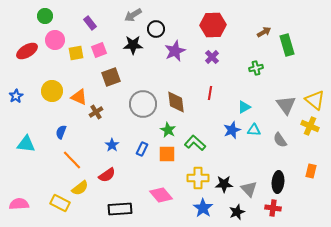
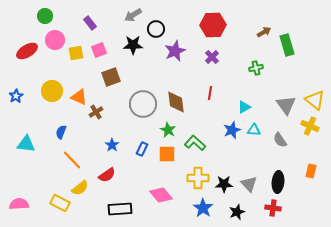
gray triangle at (249, 189): moved 5 px up
